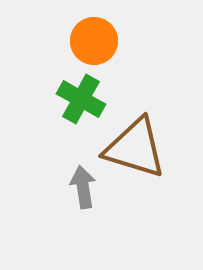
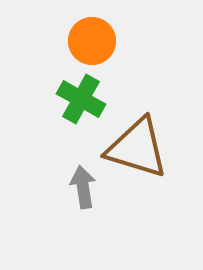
orange circle: moved 2 px left
brown triangle: moved 2 px right
